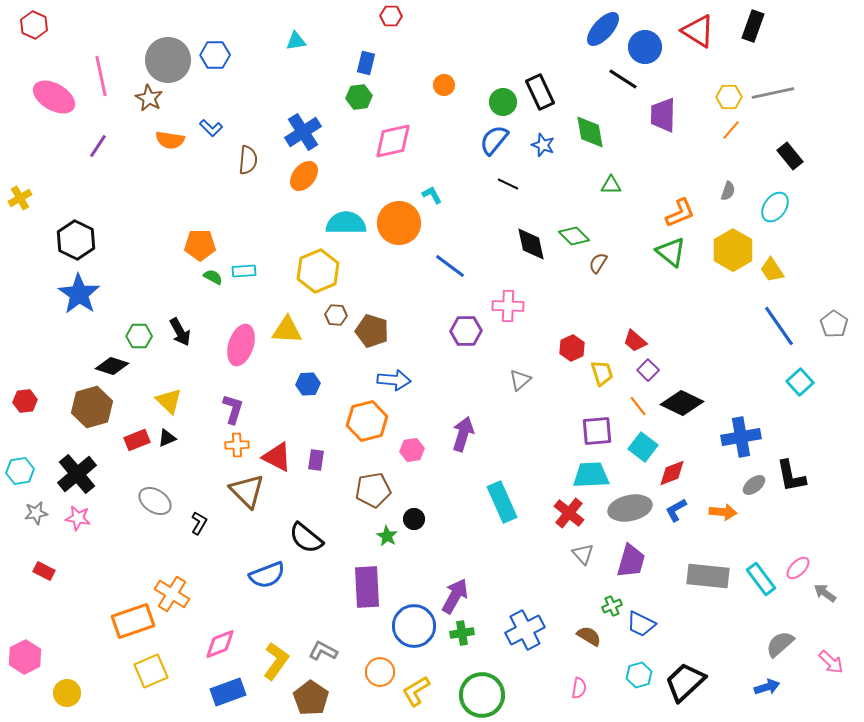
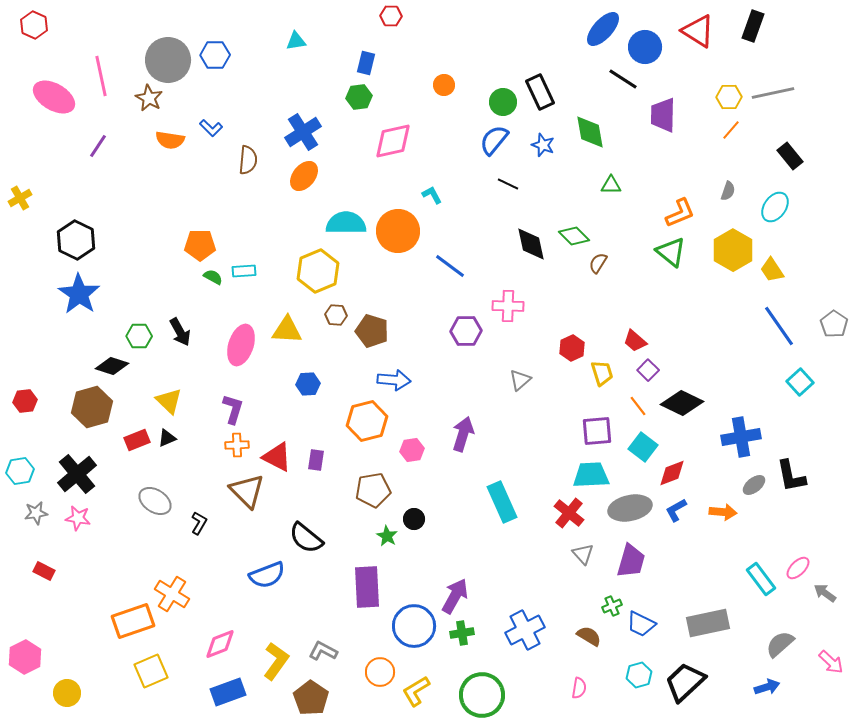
orange circle at (399, 223): moved 1 px left, 8 px down
gray rectangle at (708, 576): moved 47 px down; rotated 18 degrees counterclockwise
